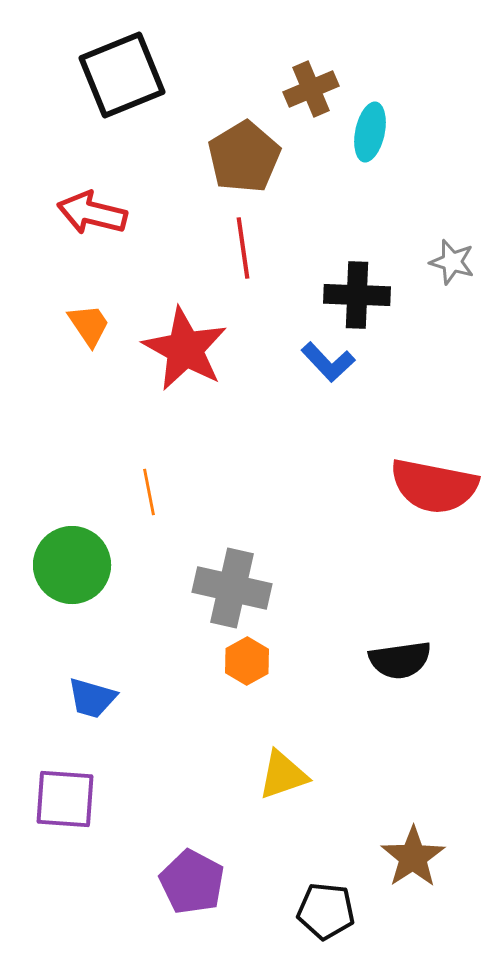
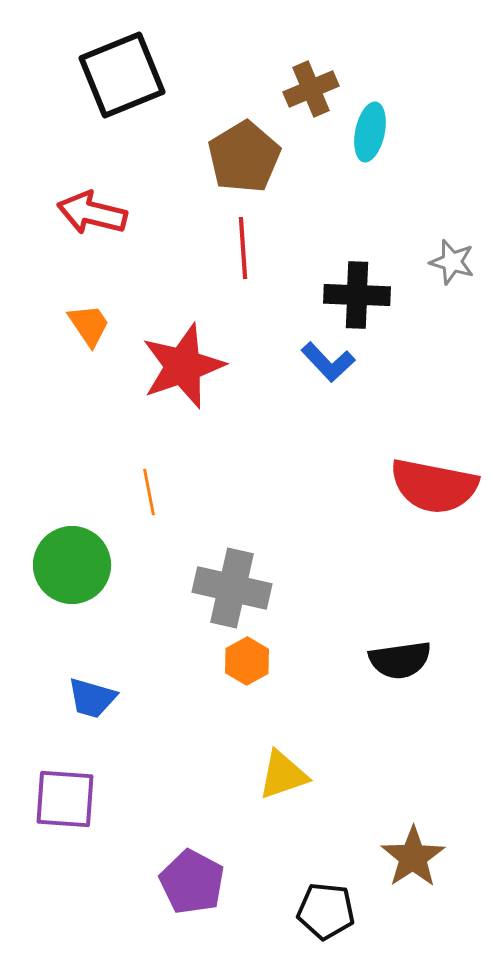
red line: rotated 4 degrees clockwise
red star: moved 2 px left, 17 px down; rotated 24 degrees clockwise
